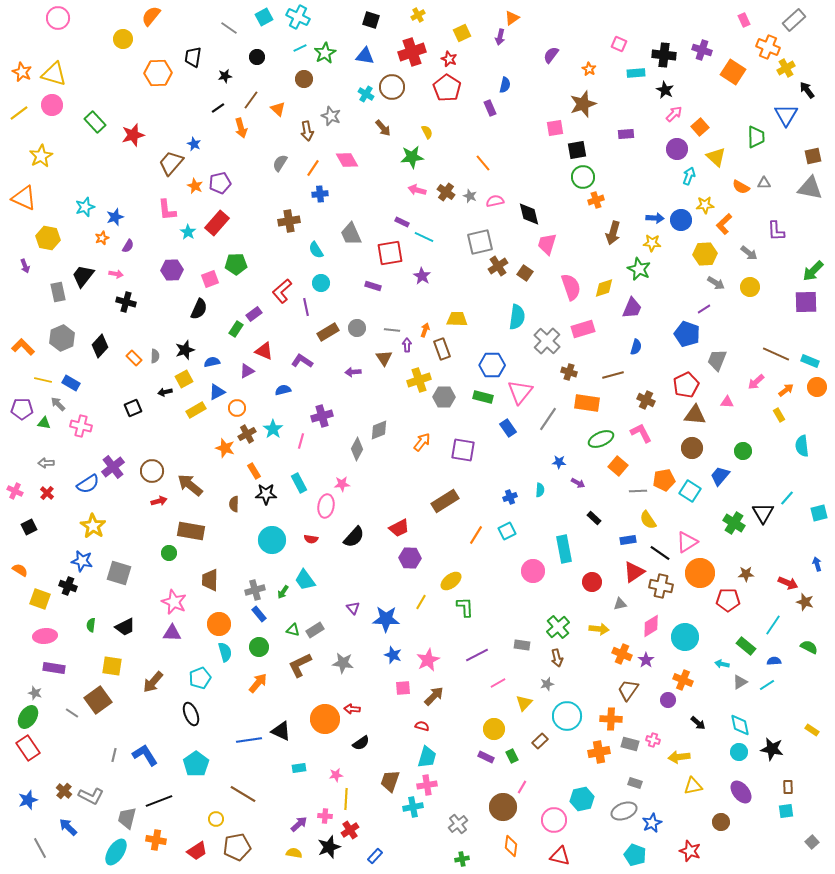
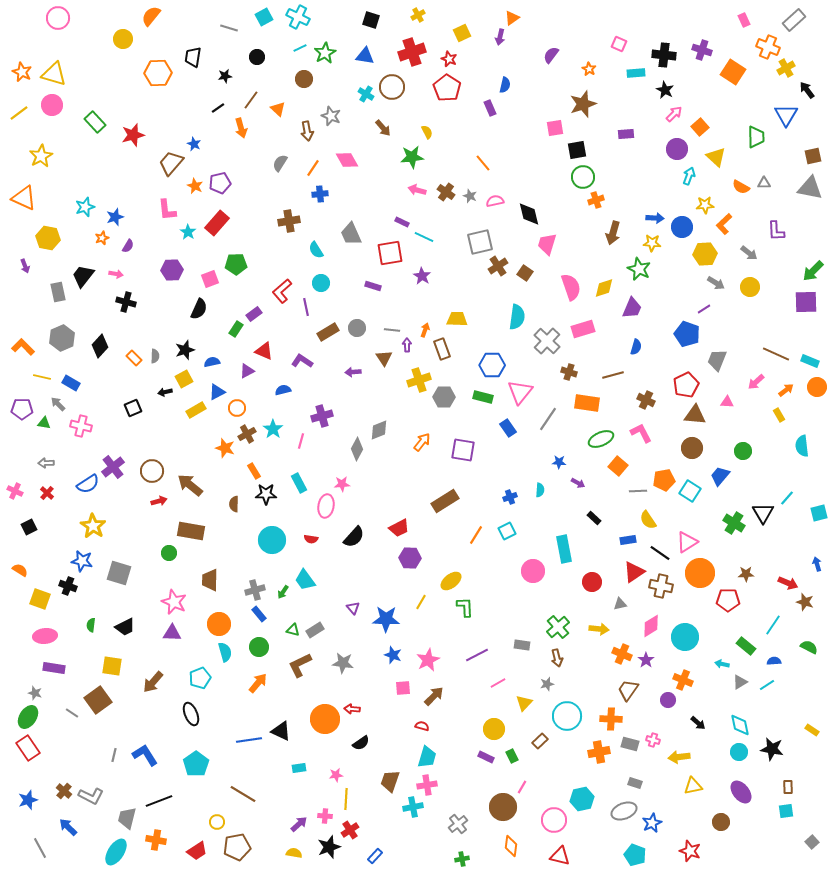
gray line at (229, 28): rotated 18 degrees counterclockwise
blue circle at (681, 220): moved 1 px right, 7 px down
yellow line at (43, 380): moved 1 px left, 3 px up
yellow circle at (216, 819): moved 1 px right, 3 px down
